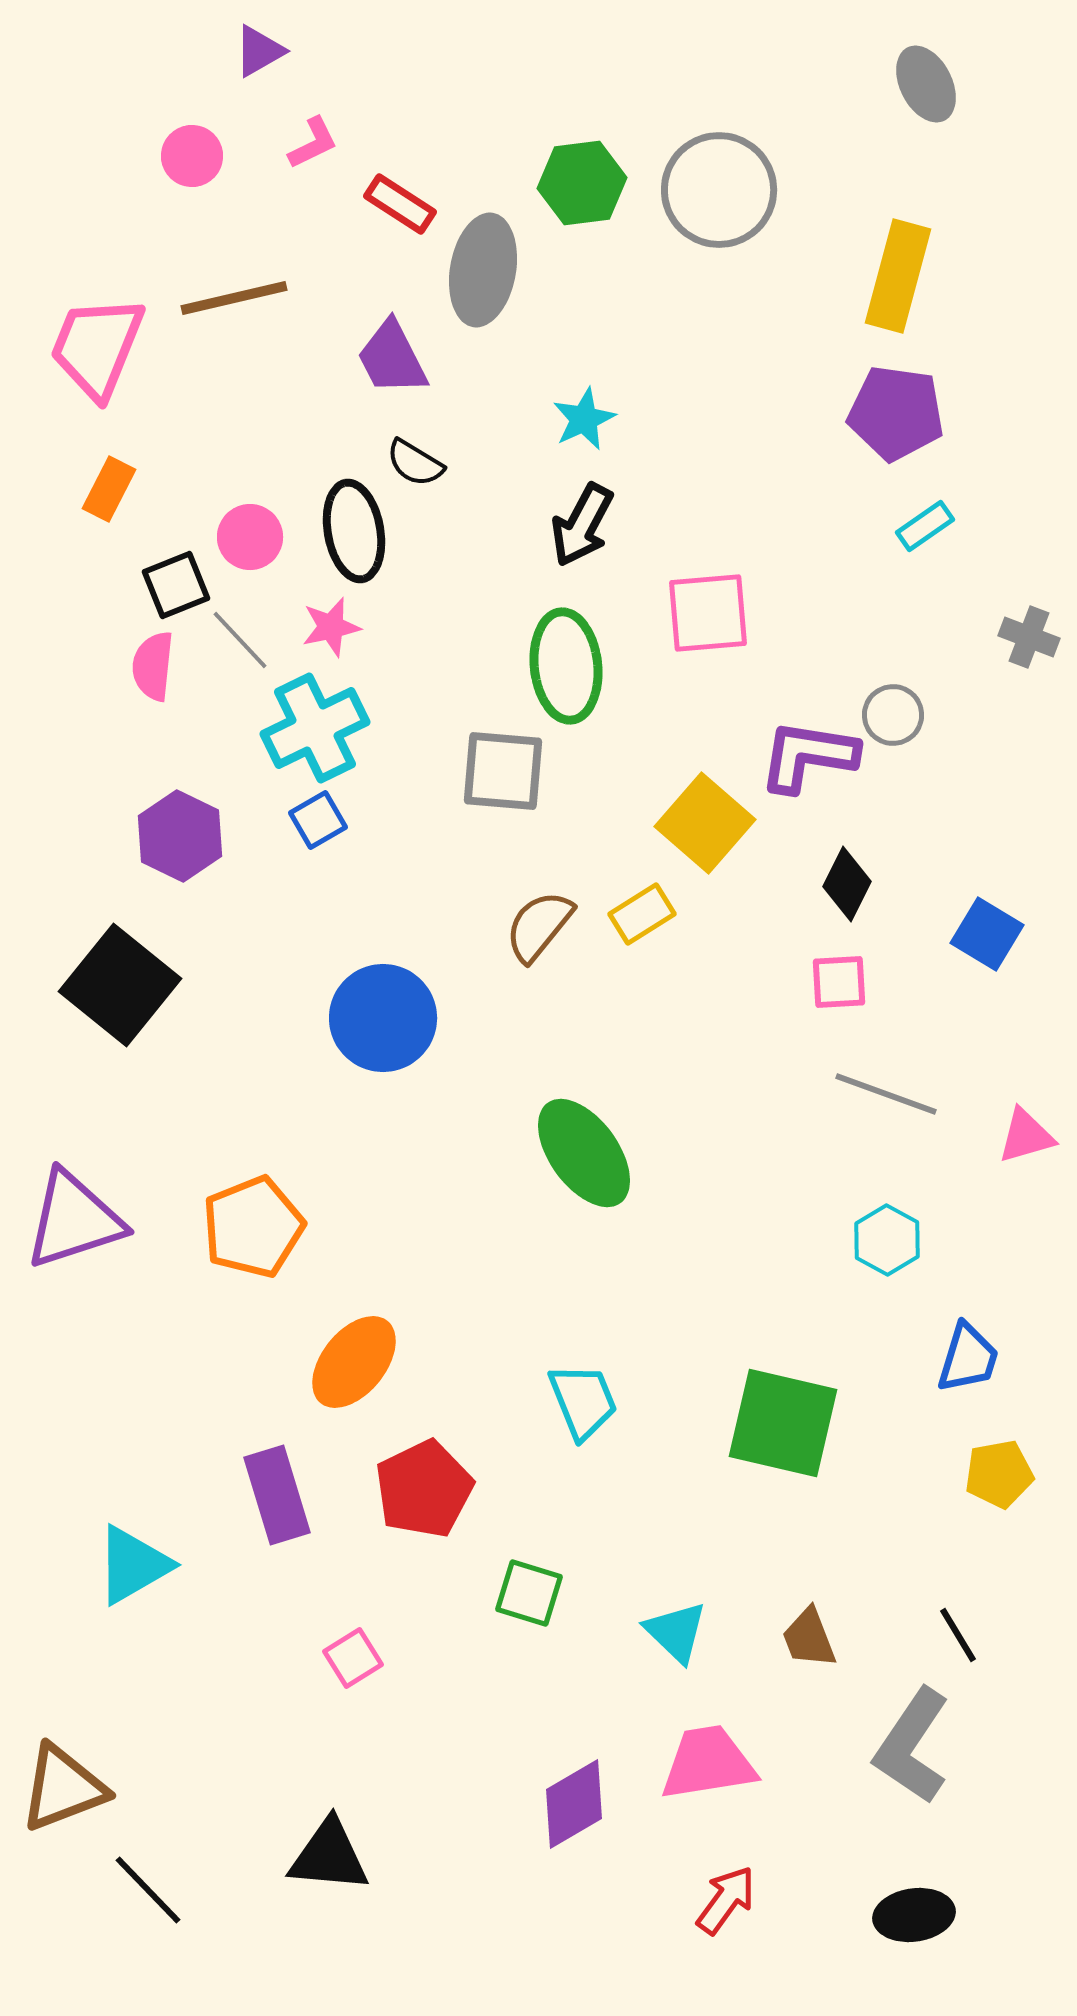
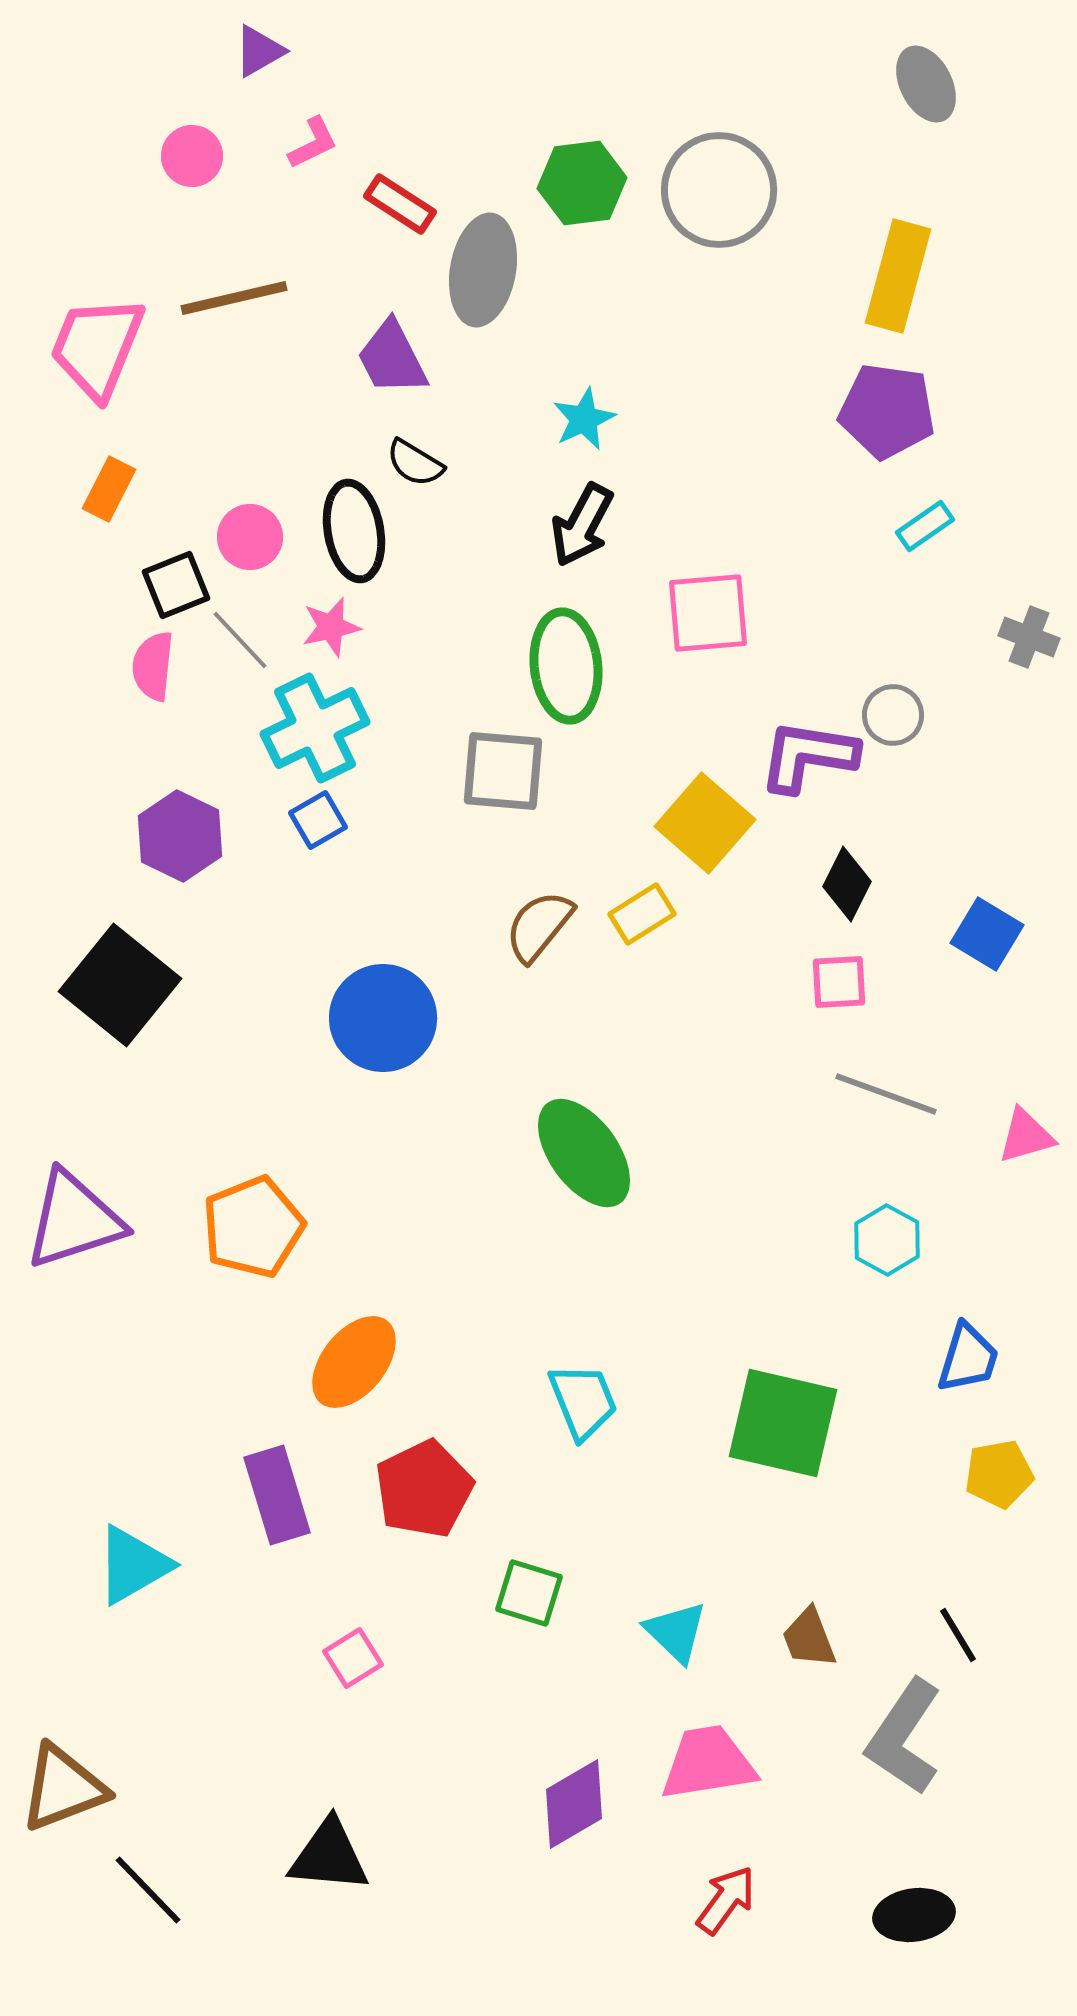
purple pentagon at (896, 413): moved 9 px left, 2 px up
gray L-shape at (912, 1746): moved 8 px left, 9 px up
